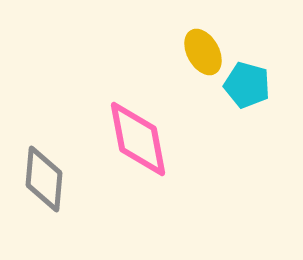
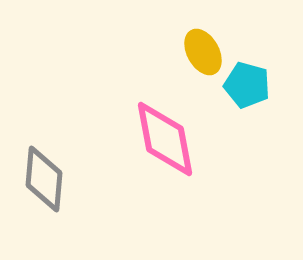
pink diamond: moved 27 px right
